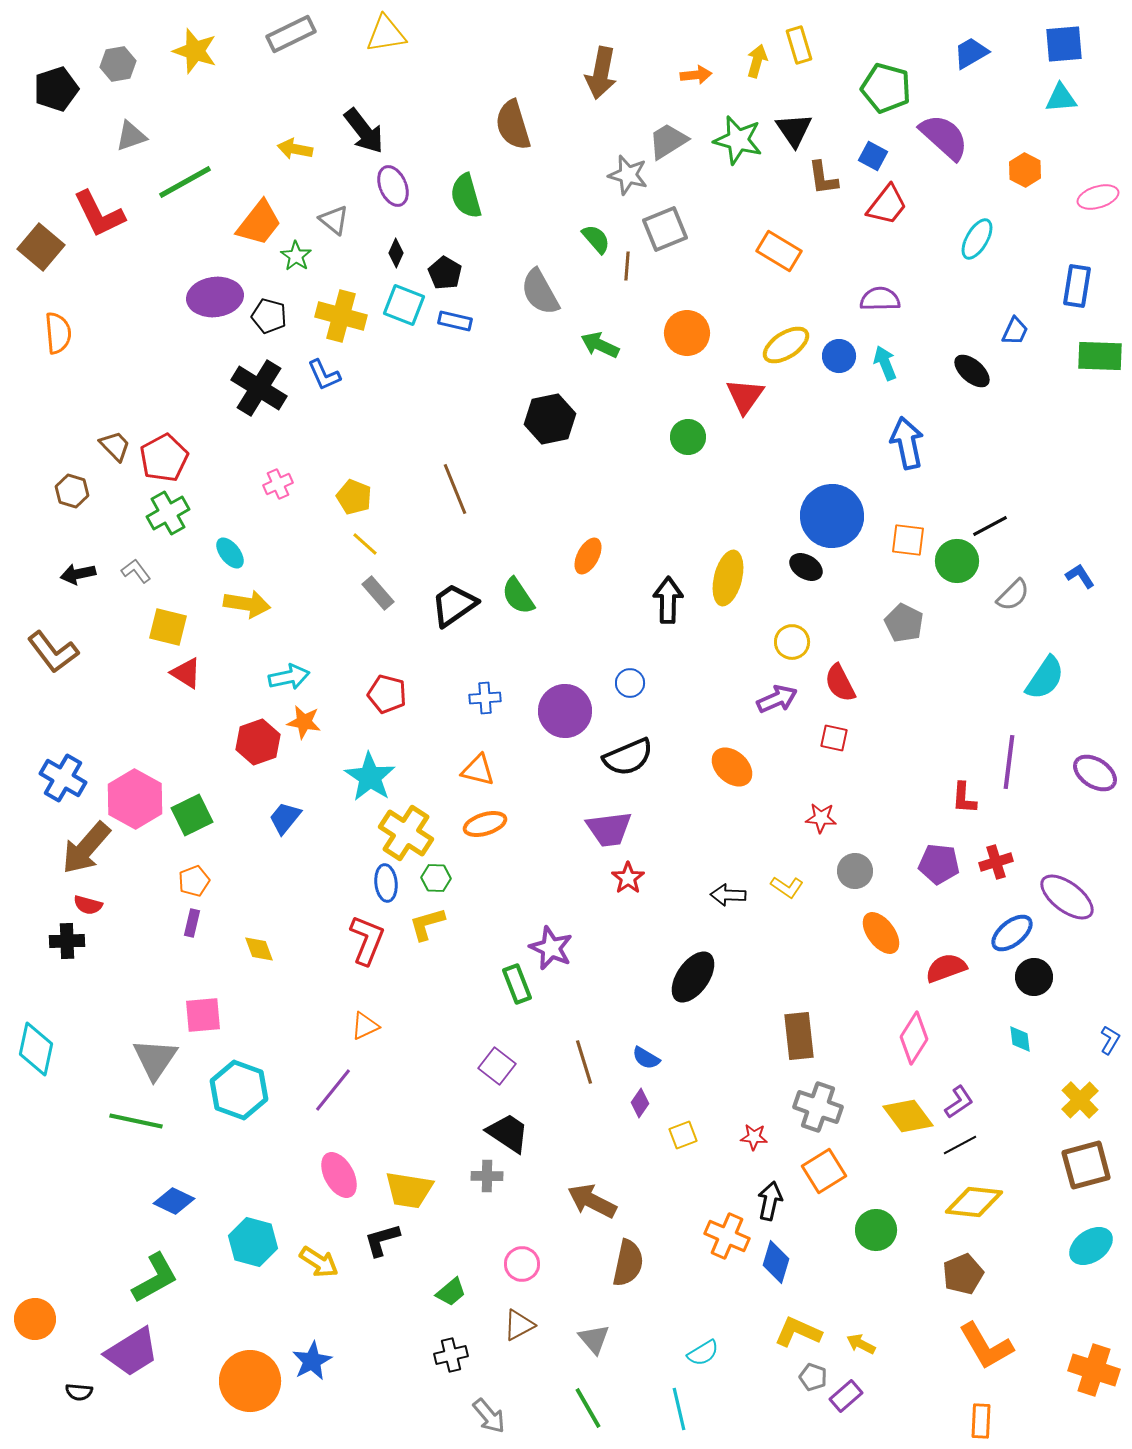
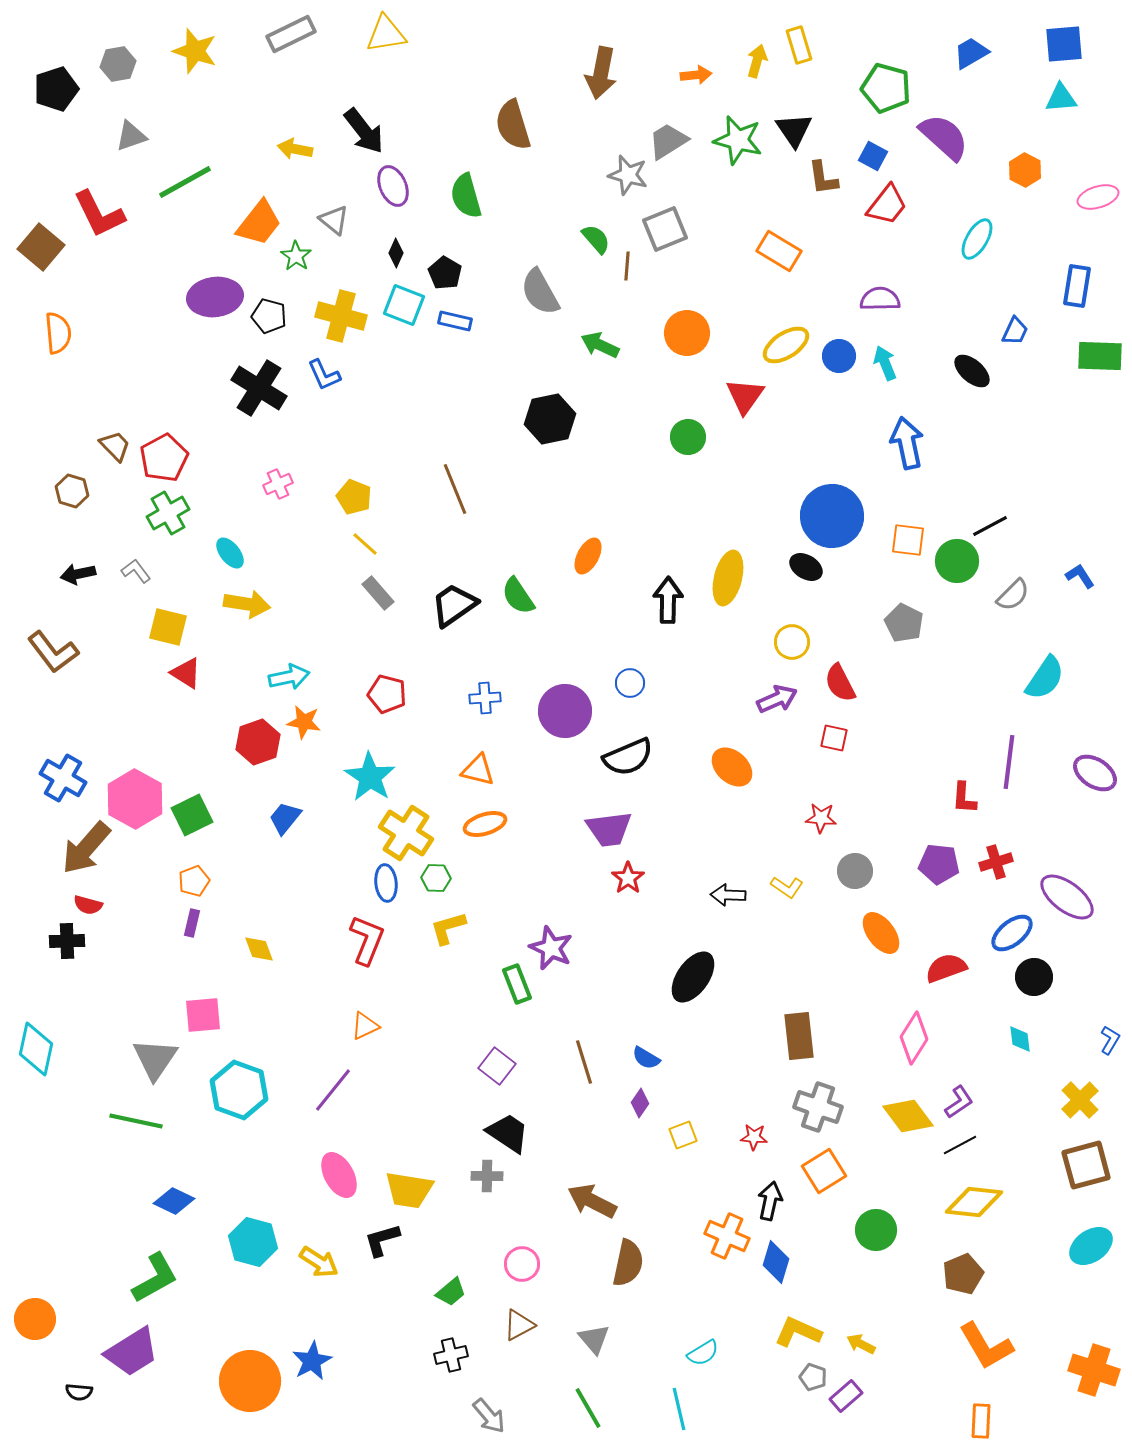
yellow L-shape at (427, 924): moved 21 px right, 4 px down
